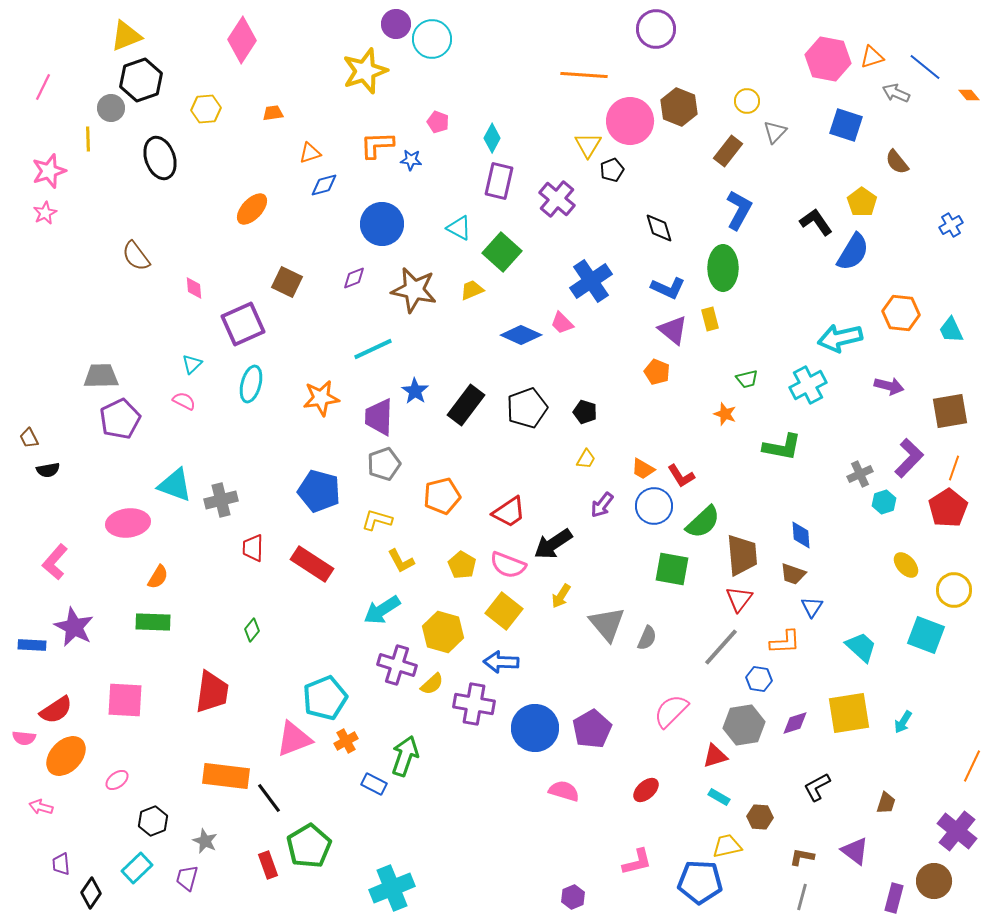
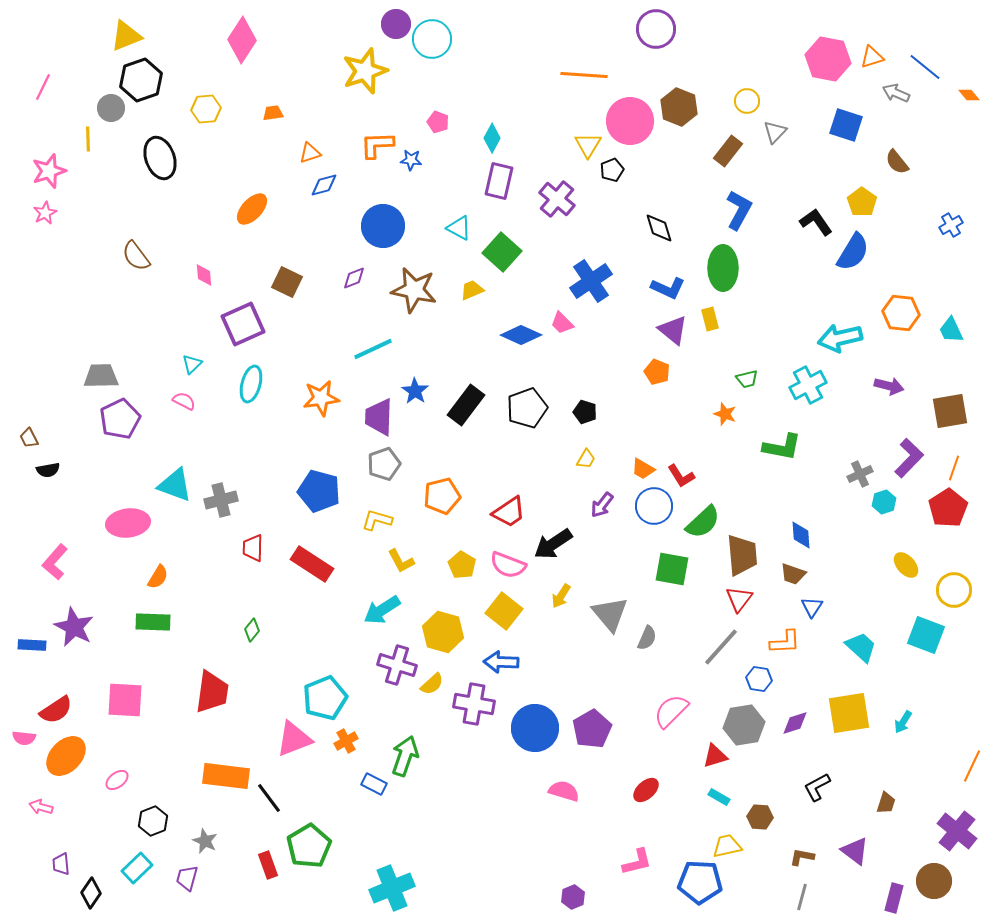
blue circle at (382, 224): moved 1 px right, 2 px down
pink diamond at (194, 288): moved 10 px right, 13 px up
gray triangle at (607, 624): moved 3 px right, 10 px up
